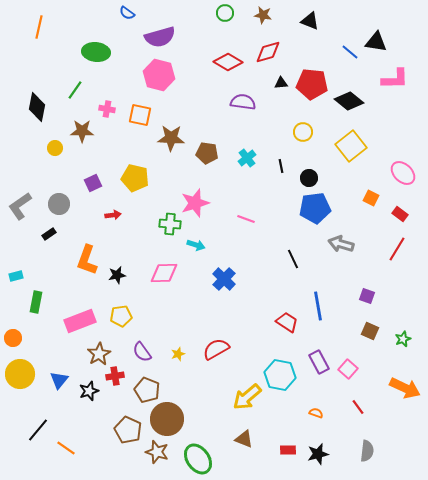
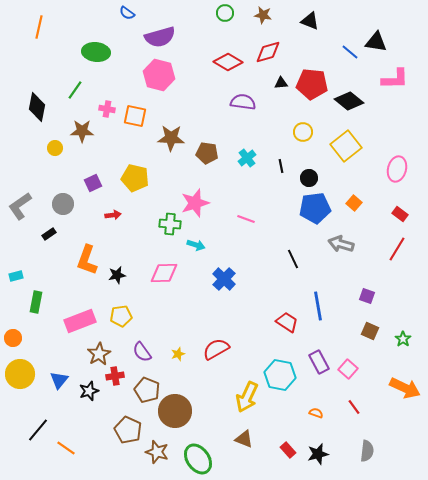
orange square at (140, 115): moved 5 px left, 1 px down
yellow square at (351, 146): moved 5 px left
pink ellipse at (403, 173): moved 6 px left, 4 px up; rotated 60 degrees clockwise
orange square at (371, 198): moved 17 px left, 5 px down; rotated 14 degrees clockwise
gray circle at (59, 204): moved 4 px right
green star at (403, 339): rotated 14 degrees counterclockwise
yellow arrow at (247, 397): rotated 24 degrees counterclockwise
red line at (358, 407): moved 4 px left
brown circle at (167, 419): moved 8 px right, 8 px up
red rectangle at (288, 450): rotated 49 degrees clockwise
